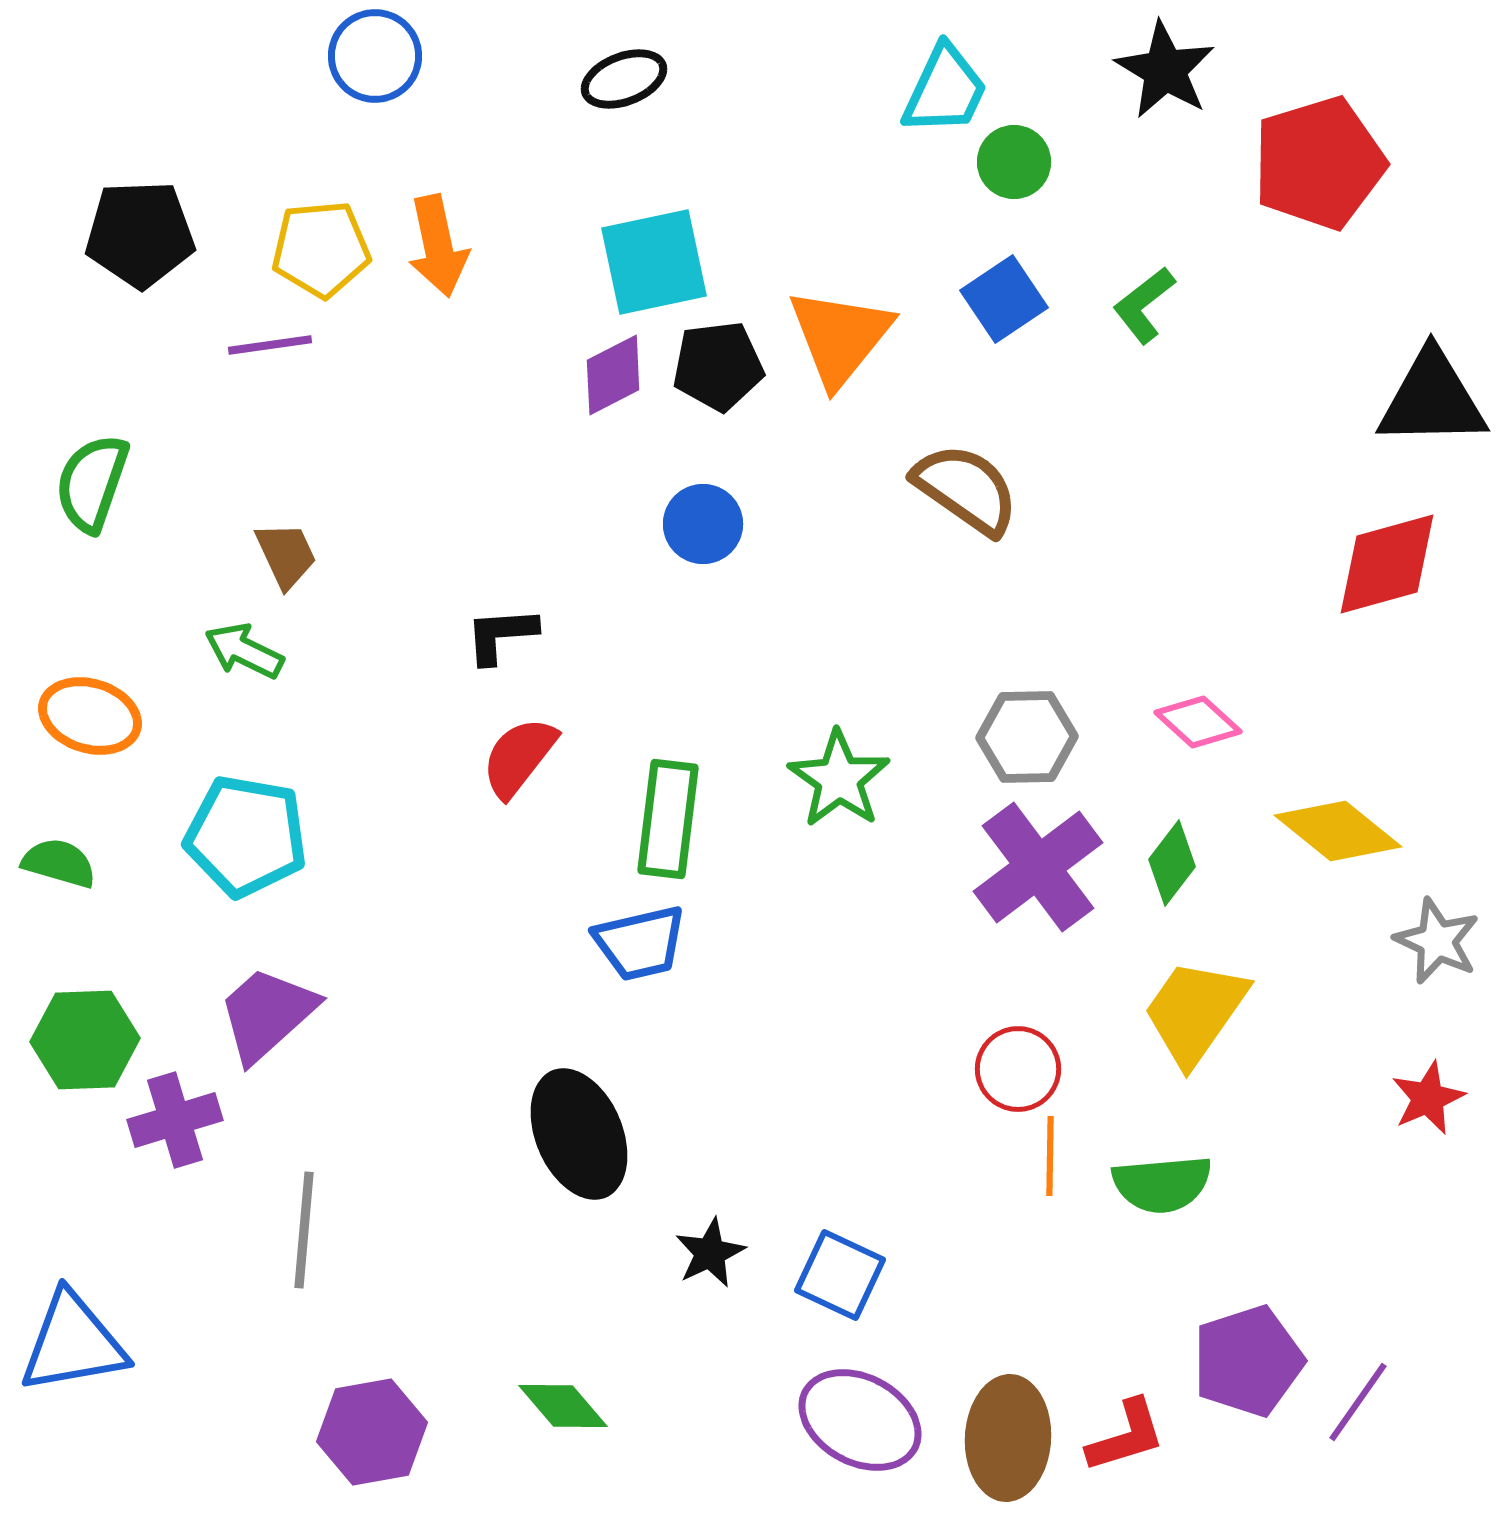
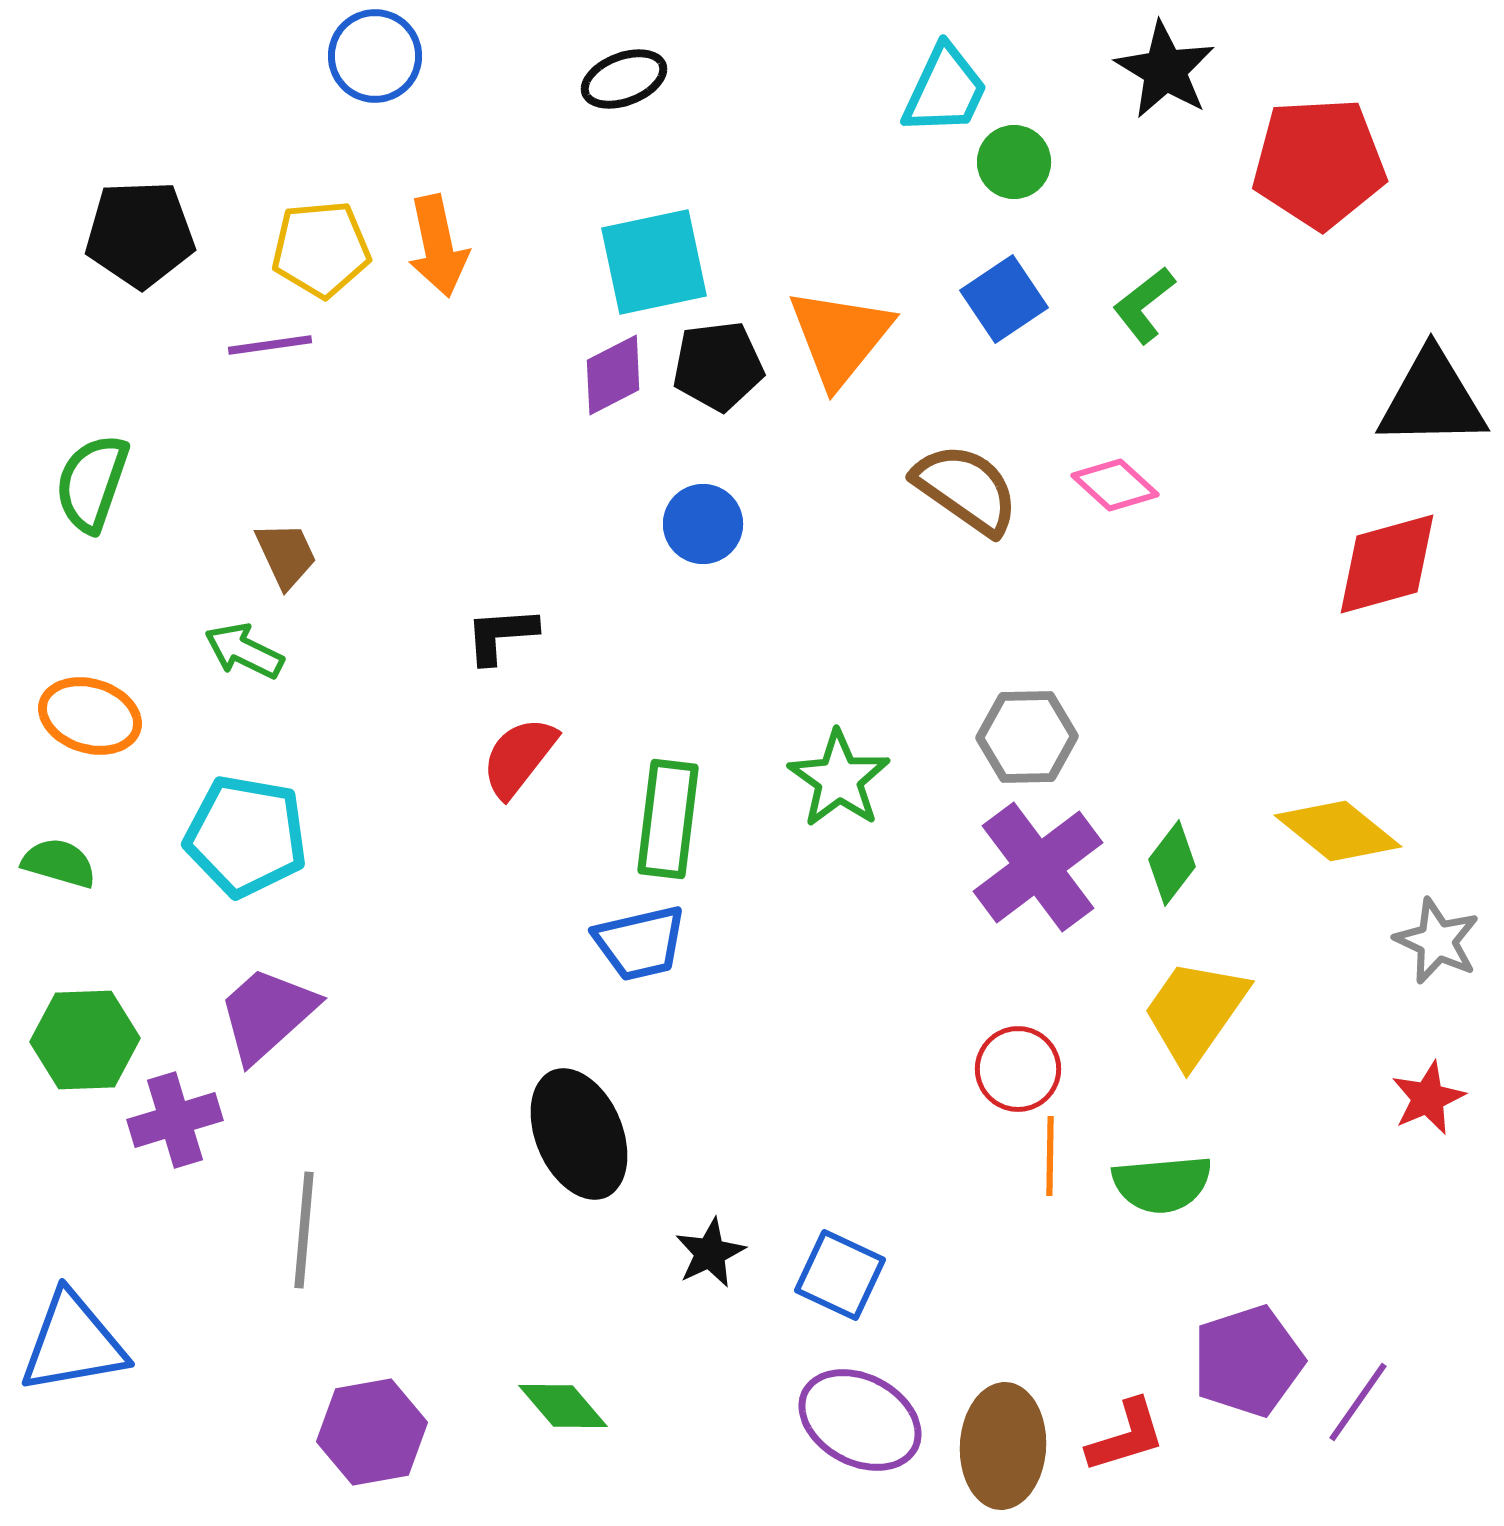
red pentagon at (1319, 163): rotated 14 degrees clockwise
pink diamond at (1198, 722): moved 83 px left, 237 px up
brown ellipse at (1008, 1438): moved 5 px left, 8 px down
